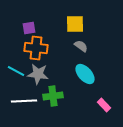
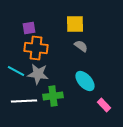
cyan ellipse: moved 7 px down
